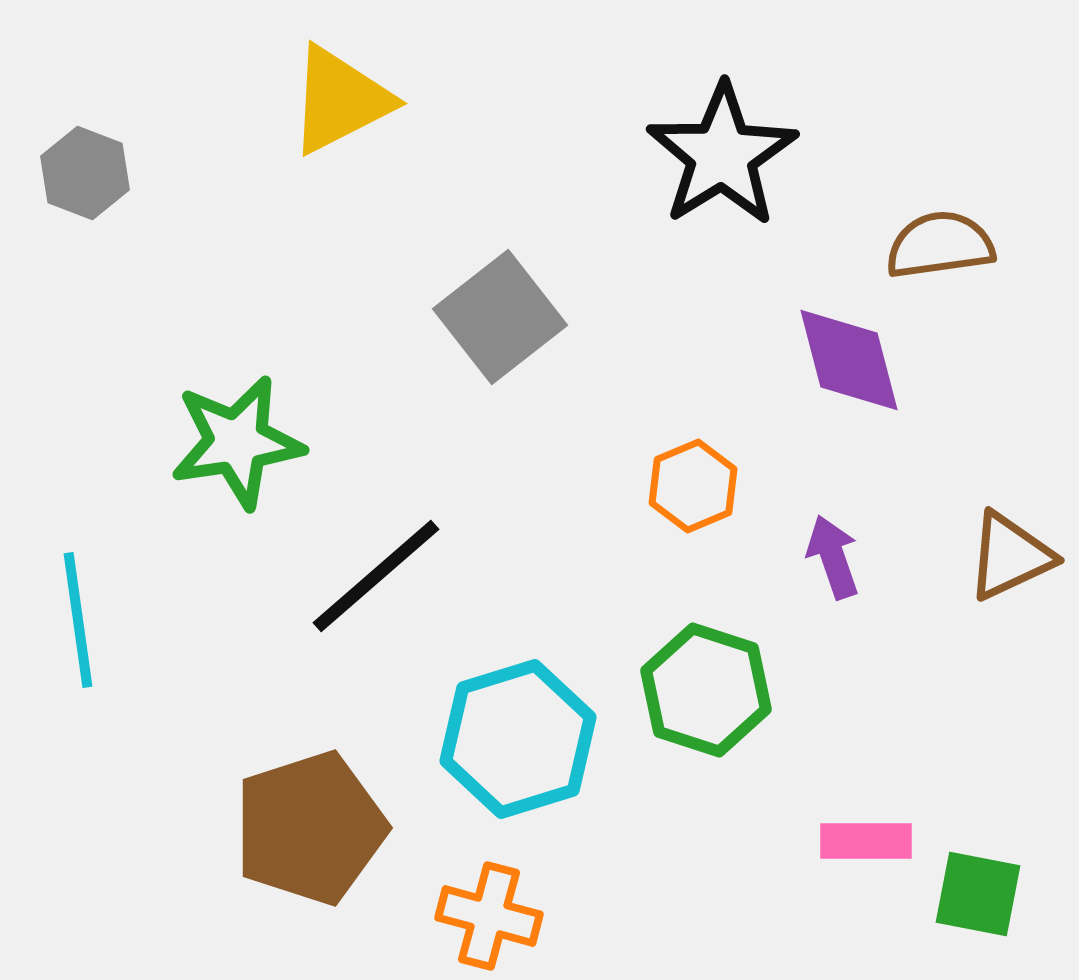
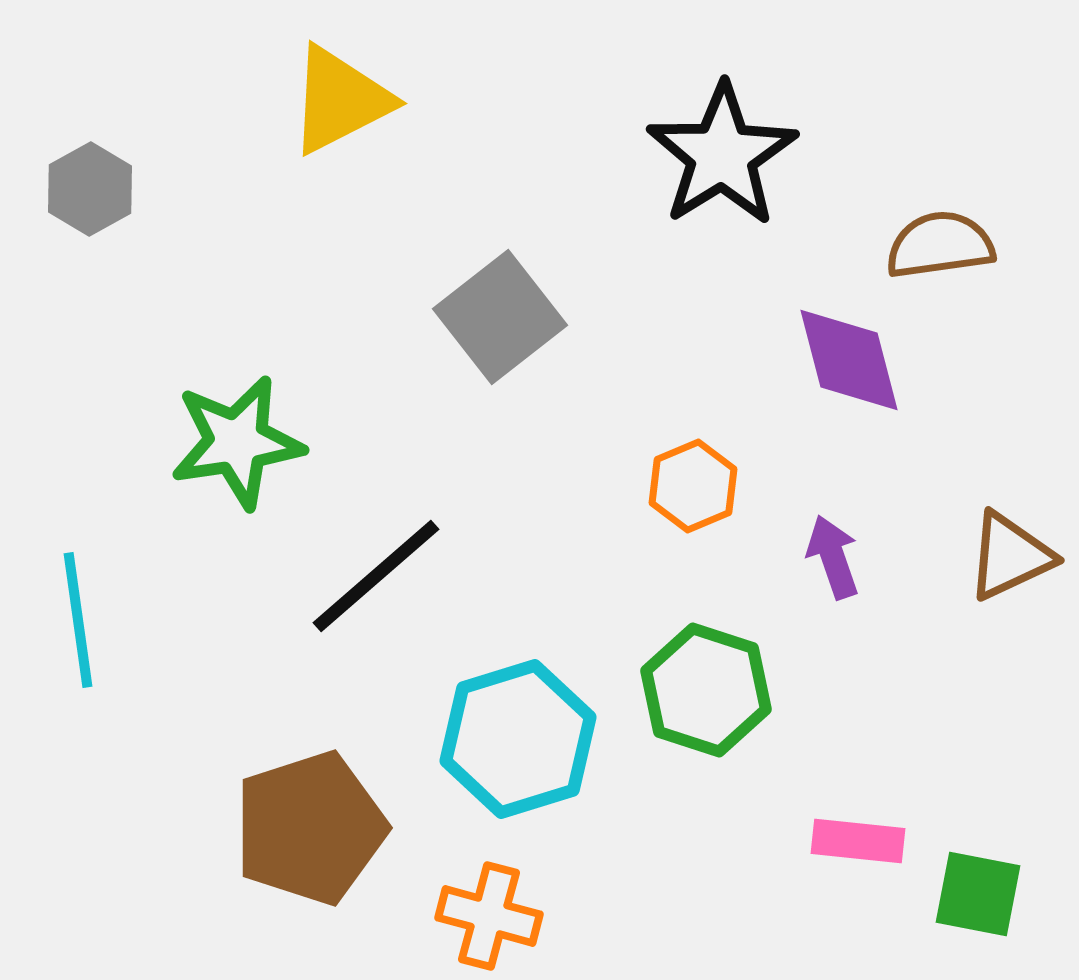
gray hexagon: moved 5 px right, 16 px down; rotated 10 degrees clockwise
pink rectangle: moved 8 px left; rotated 6 degrees clockwise
